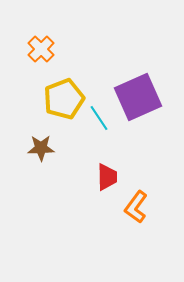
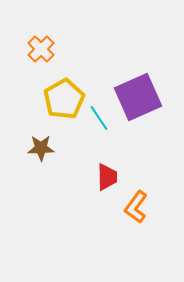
yellow pentagon: rotated 9 degrees counterclockwise
